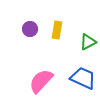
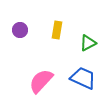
purple circle: moved 10 px left, 1 px down
green triangle: moved 1 px down
